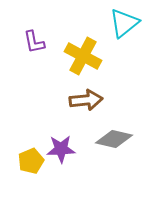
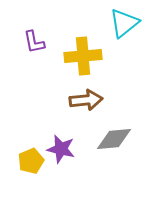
yellow cross: rotated 33 degrees counterclockwise
gray diamond: rotated 18 degrees counterclockwise
purple star: rotated 16 degrees clockwise
